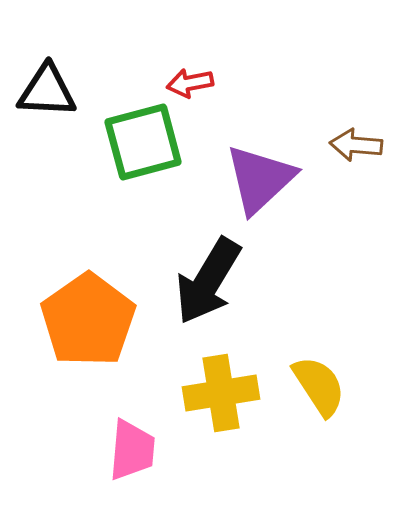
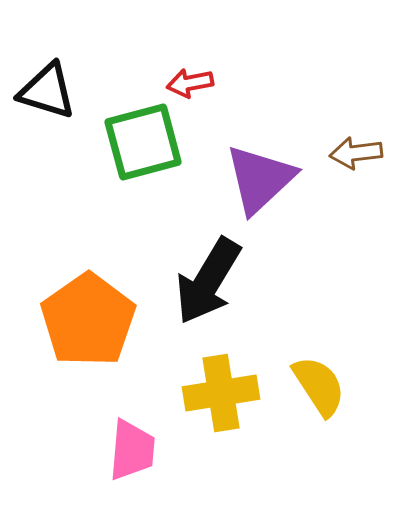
black triangle: rotated 14 degrees clockwise
brown arrow: moved 8 px down; rotated 12 degrees counterclockwise
